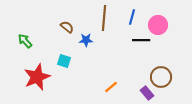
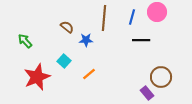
pink circle: moved 1 px left, 13 px up
cyan square: rotated 24 degrees clockwise
orange line: moved 22 px left, 13 px up
